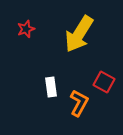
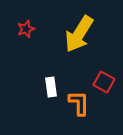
orange L-shape: rotated 28 degrees counterclockwise
